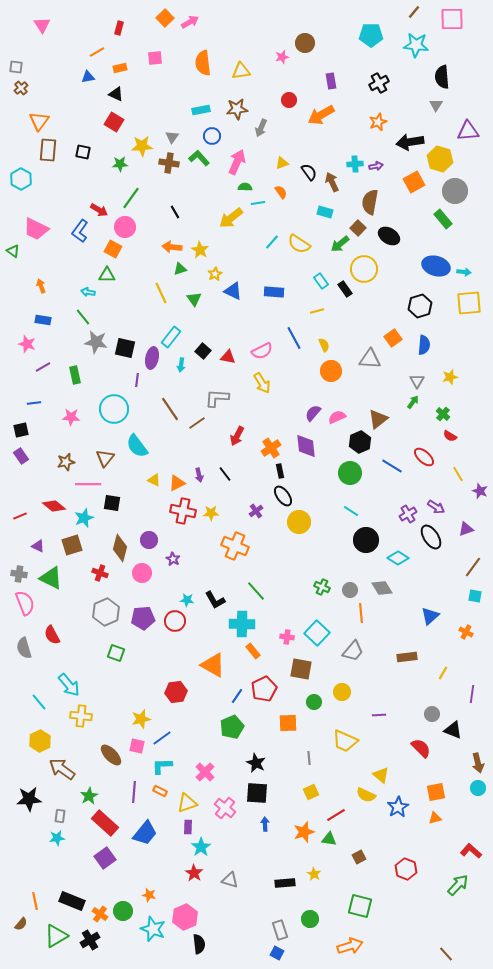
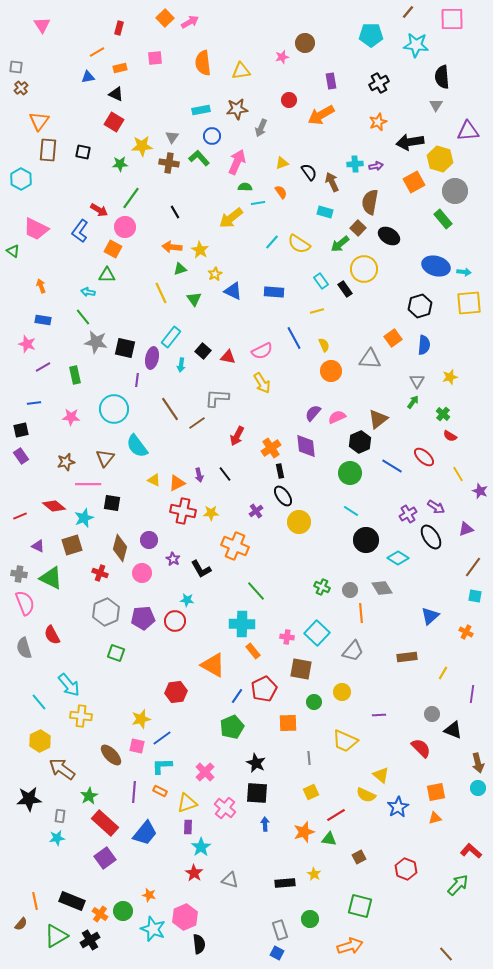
brown line at (414, 12): moved 6 px left
black L-shape at (215, 600): moved 14 px left, 31 px up
